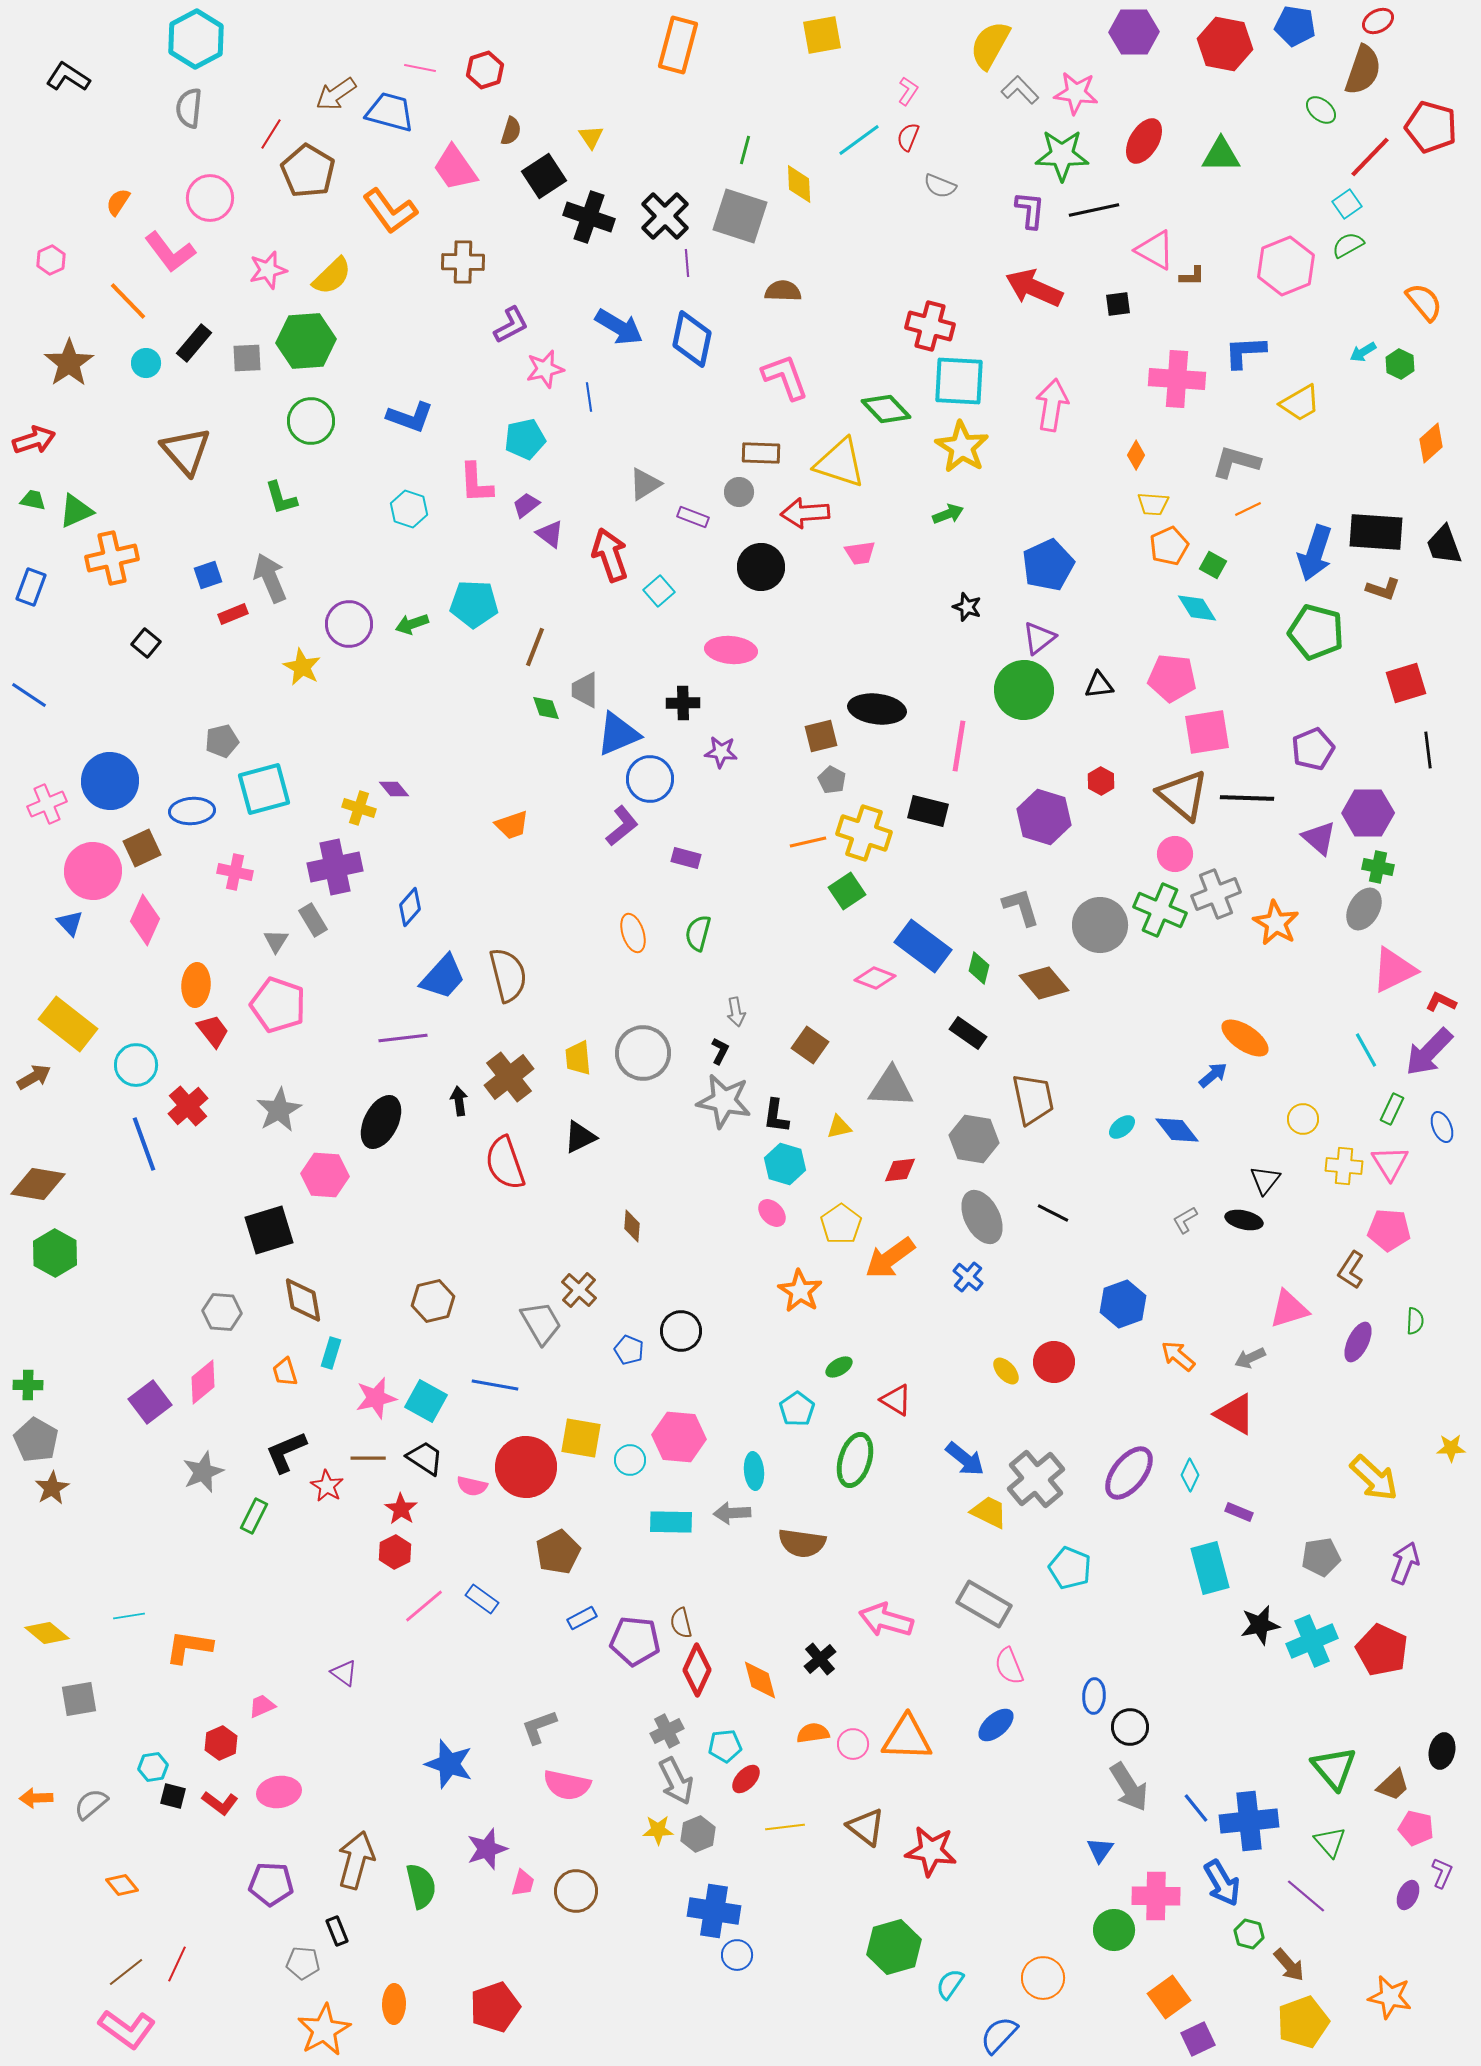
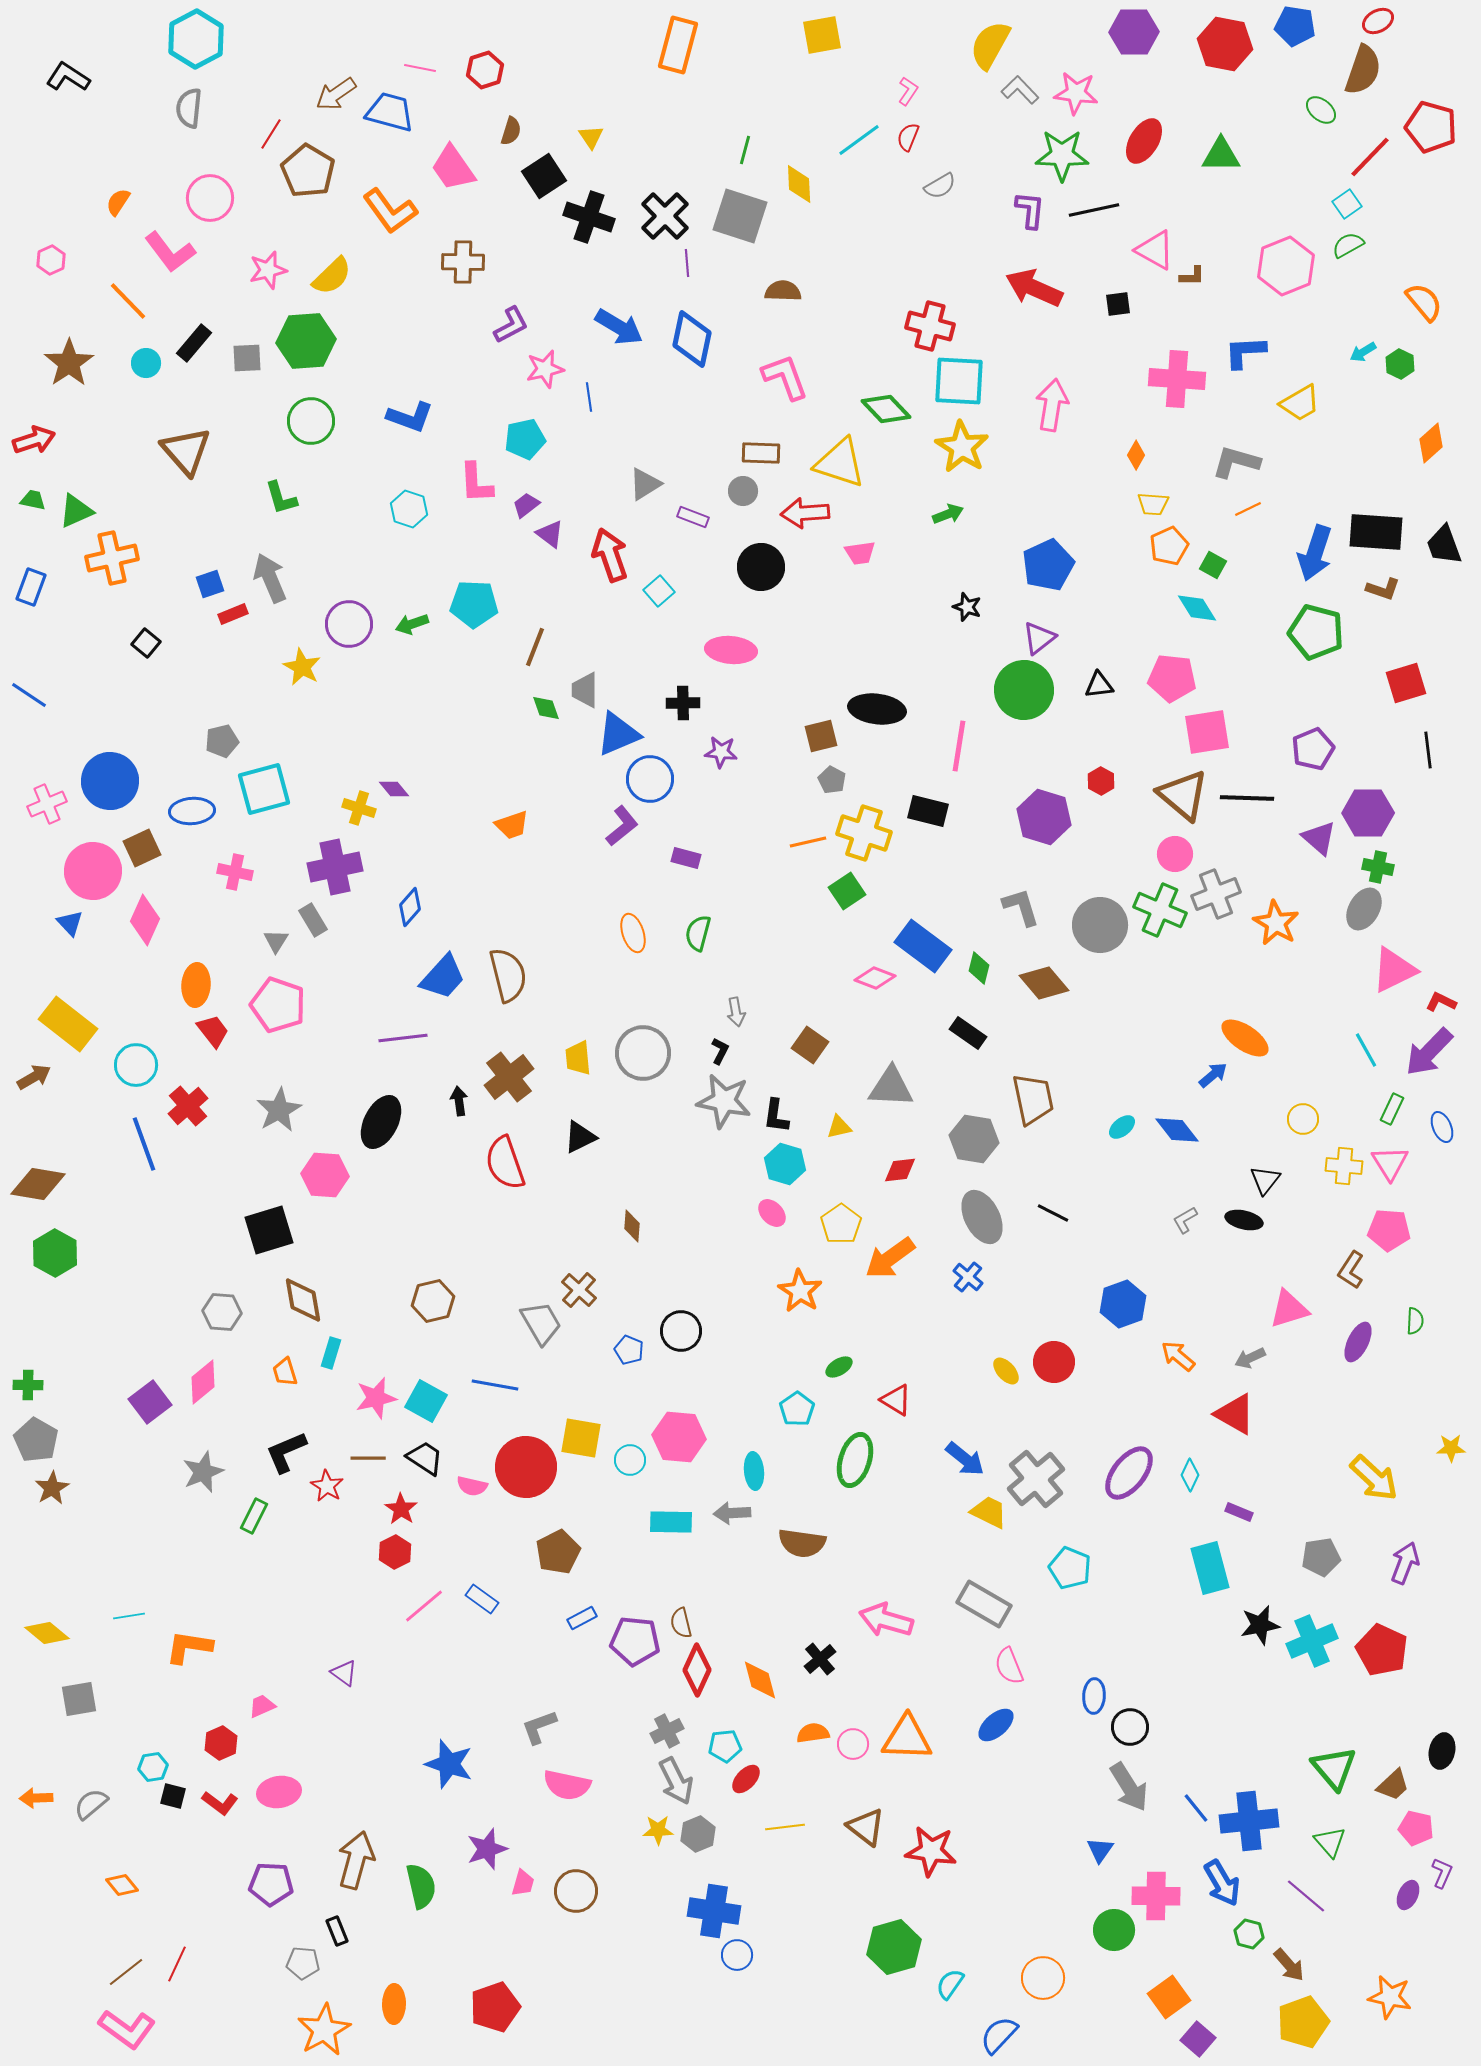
pink trapezoid at (455, 168): moved 2 px left
gray semicircle at (940, 186): rotated 52 degrees counterclockwise
gray circle at (739, 492): moved 4 px right, 1 px up
blue square at (208, 575): moved 2 px right, 9 px down
purple square at (1198, 2039): rotated 24 degrees counterclockwise
